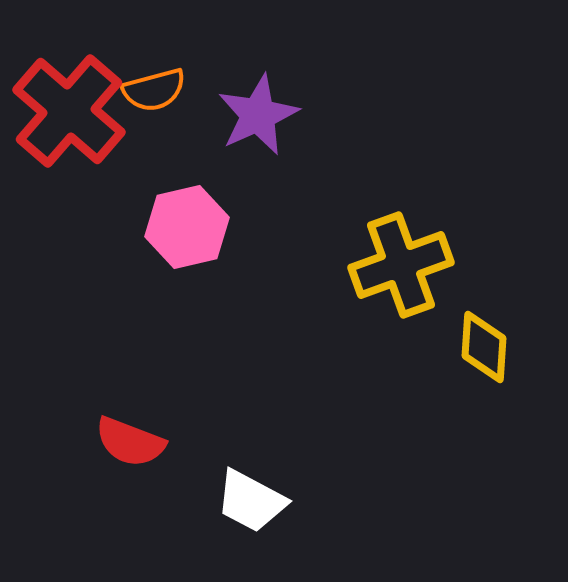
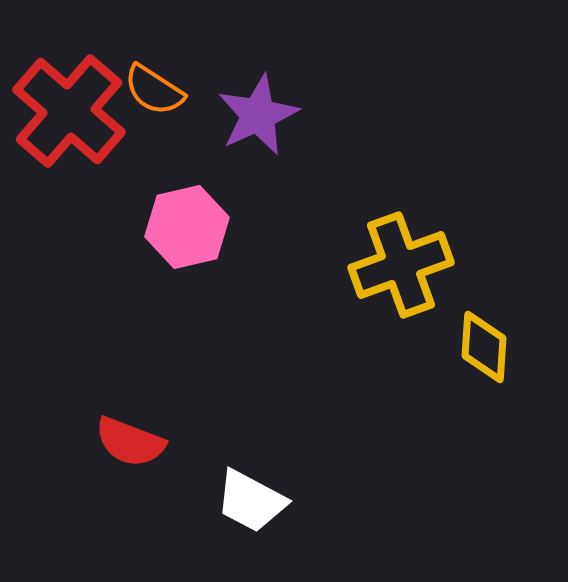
orange semicircle: rotated 48 degrees clockwise
